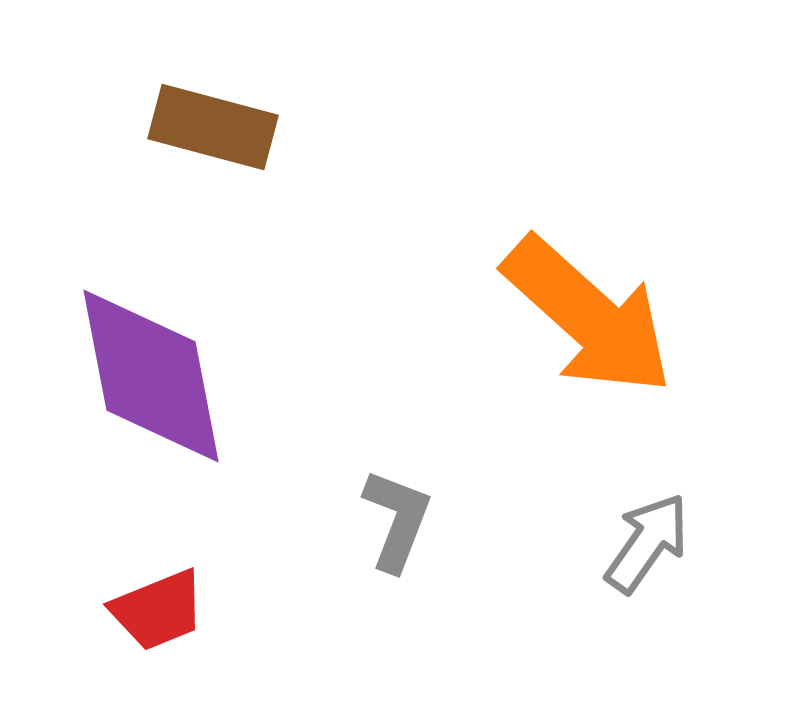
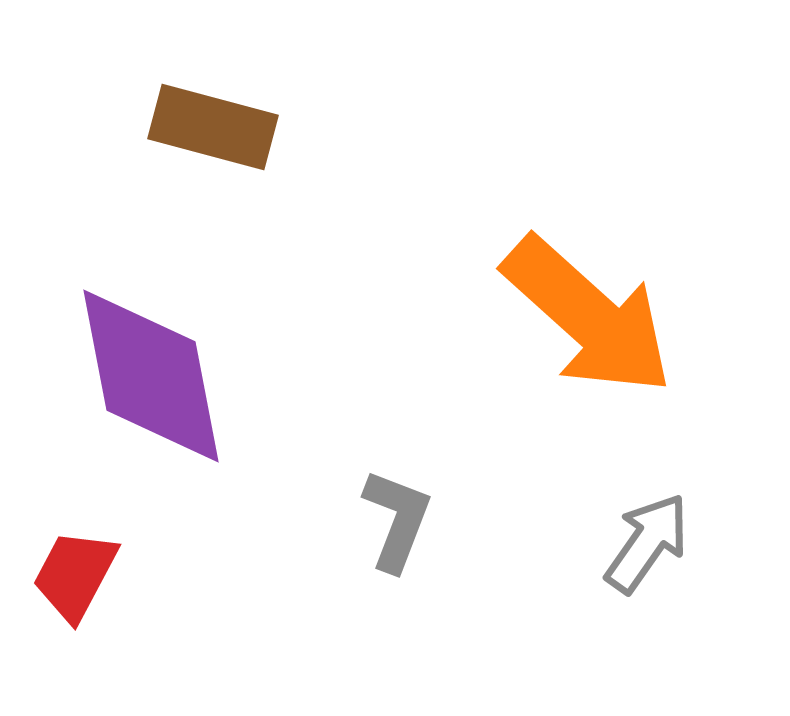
red trapezoid: moved 83 px left, 35 px up; rotated 140 degrees clockwise
